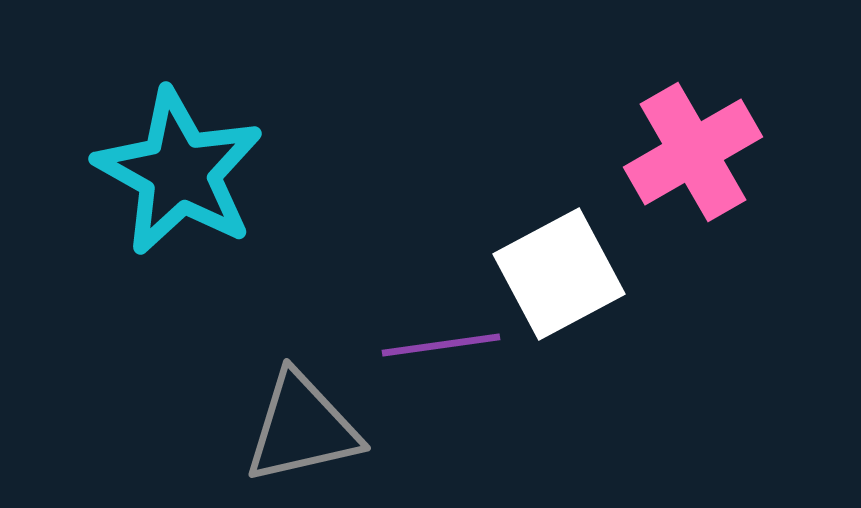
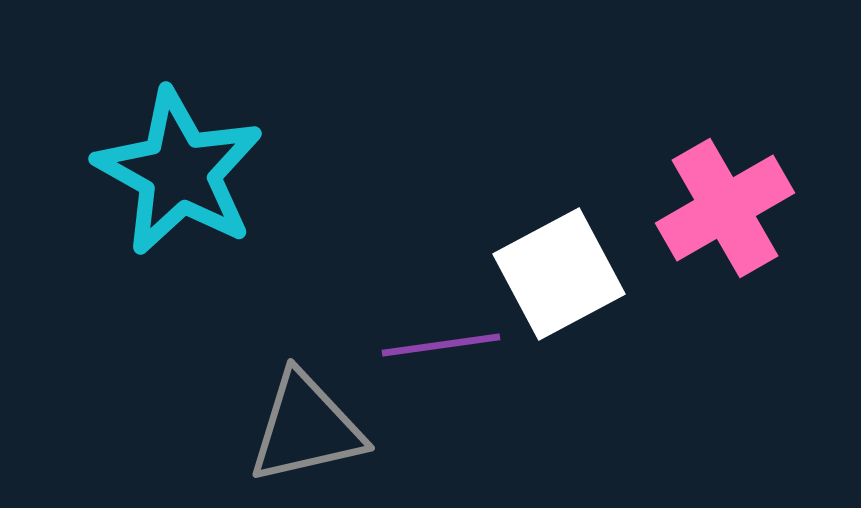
pink cross: moved 32 px right, 56 px down
gray triangle: moved 4 px right
